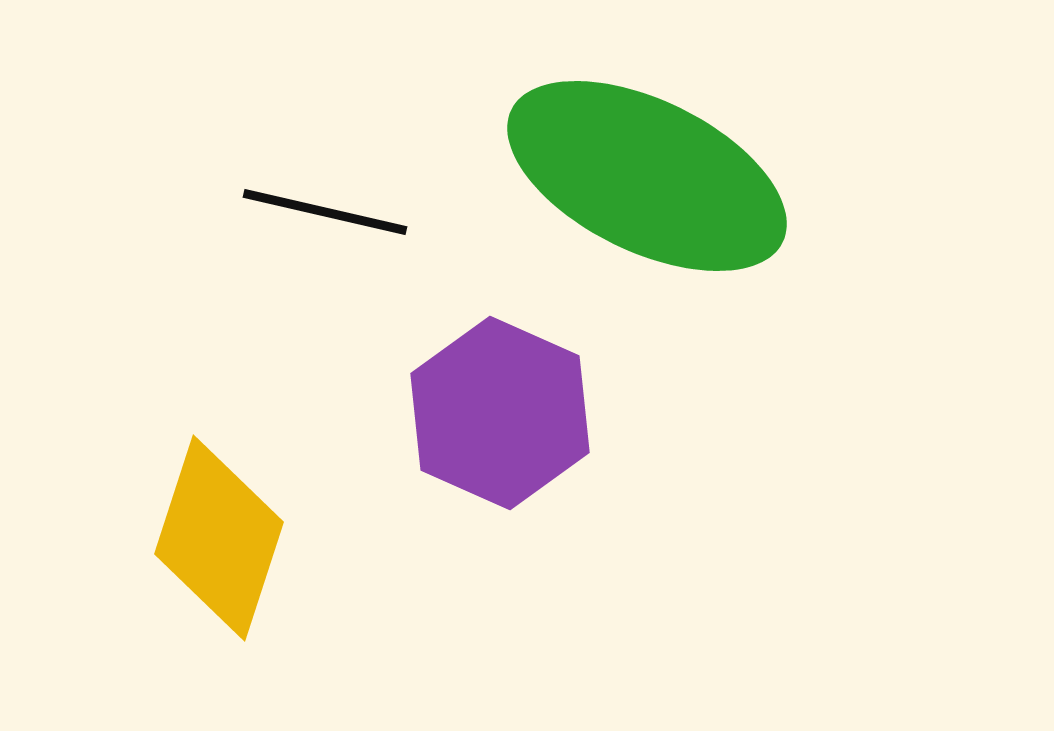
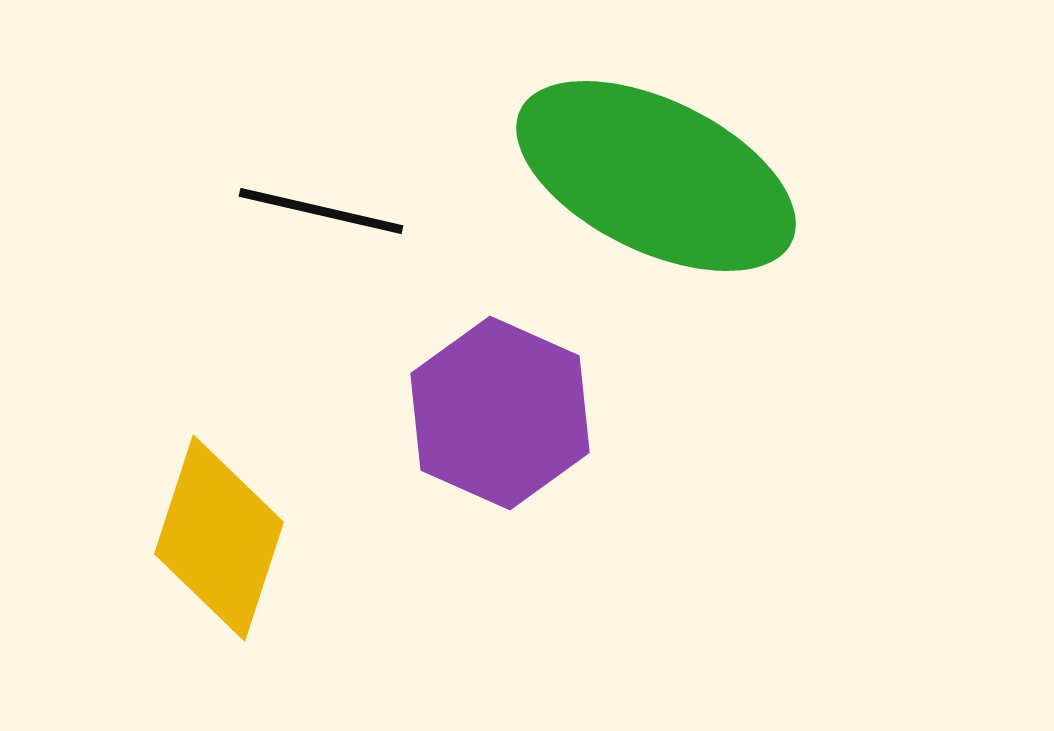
green ellipse: moved 9 px right
black line: moved 4 px left, 1 px up
